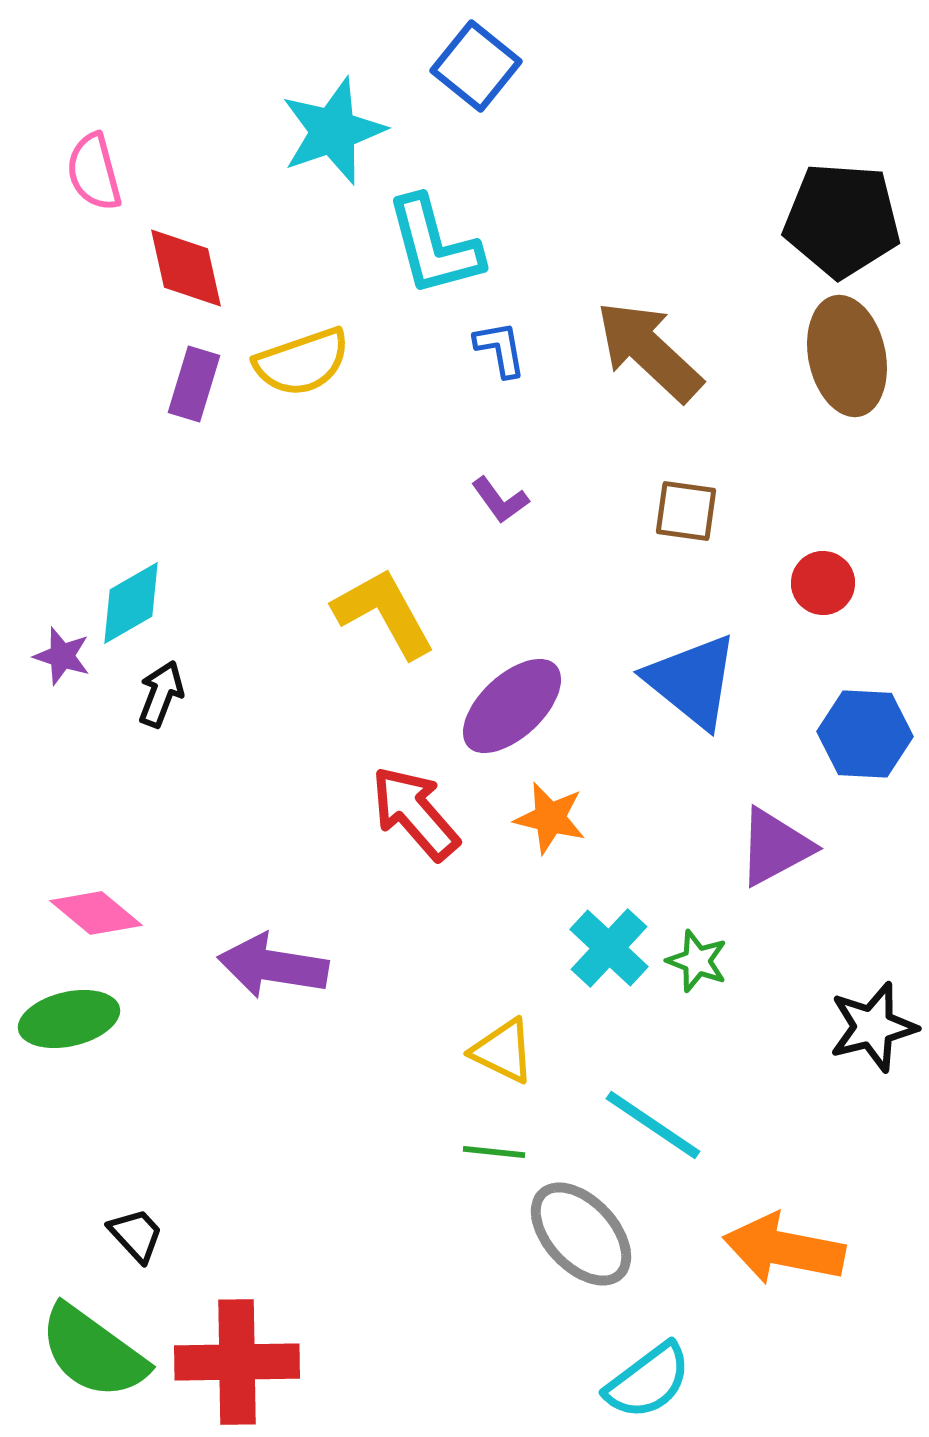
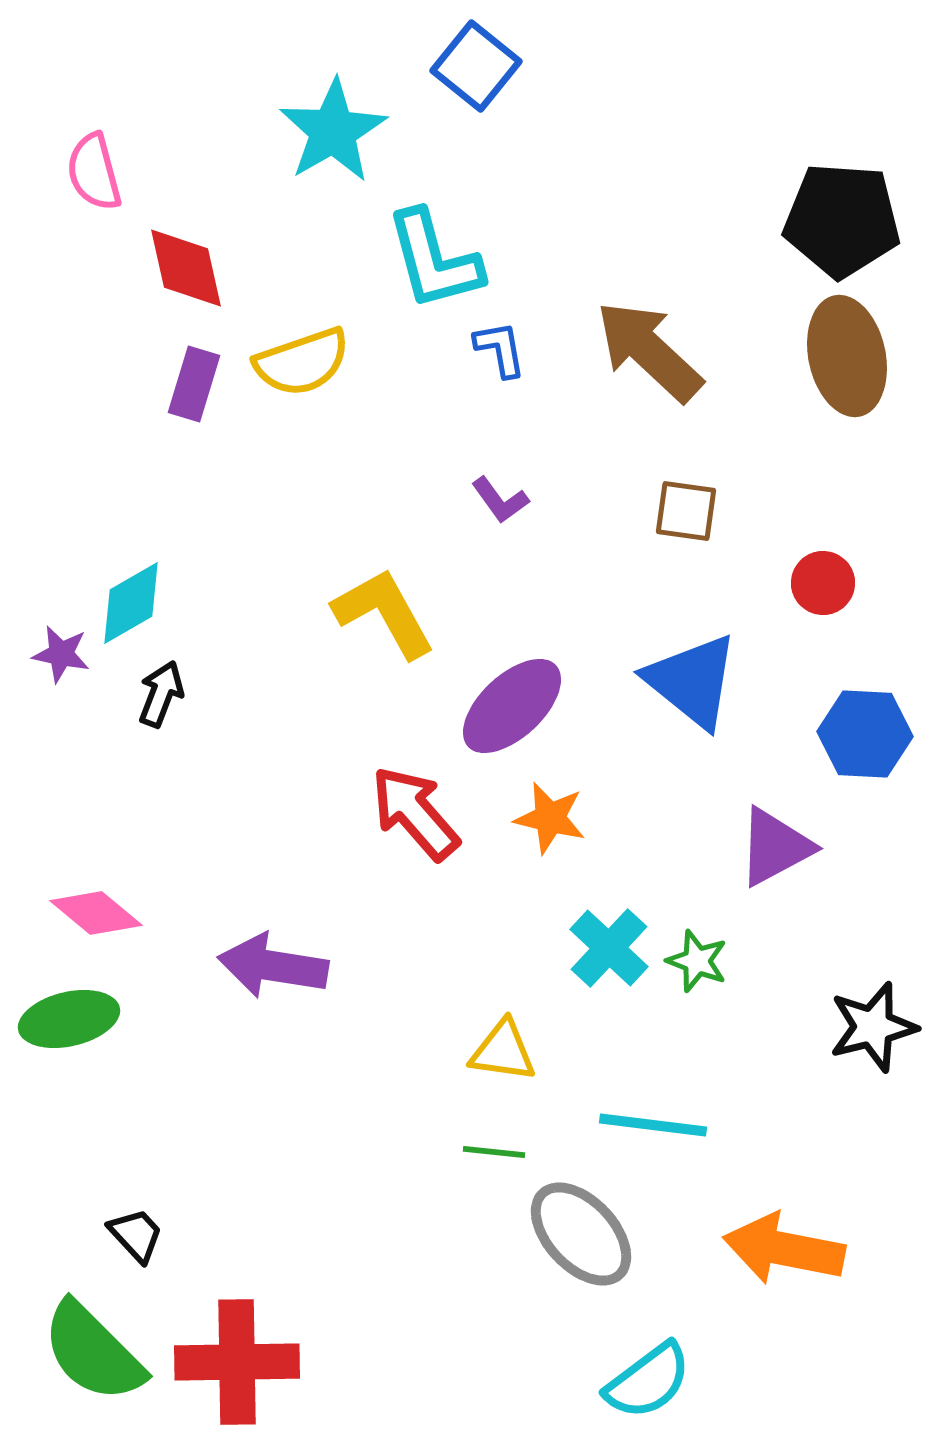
cyan star: rotated 11 degrees counterclockwise
cyan L-shape: moved 14 px down
purple star: moved 1 px left, 2 px up; rotated 6 degrees counterclockwise
yellow triangle: rotated 18 degrees counterclockwise
cyan line: rotated 27 degrees counterclockwise
green semicircle: rotated 9 degrees clockwise
